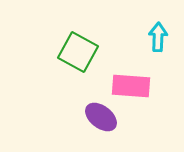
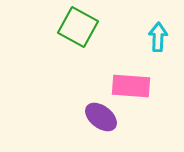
green square: moved 25 px up
